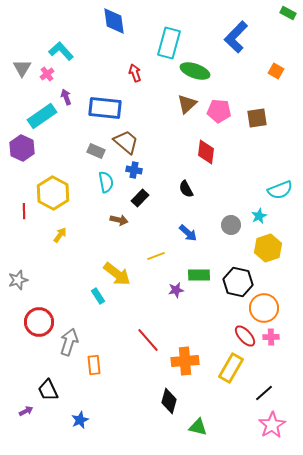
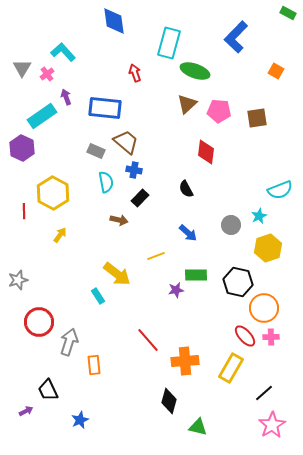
cyan L-shape at (61, 51): moved 2 px right, 1 px down
green rectangle at (199, 275): moved 3 px left
